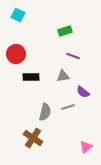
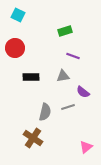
red circle: moved 1 px left, 6 px up
